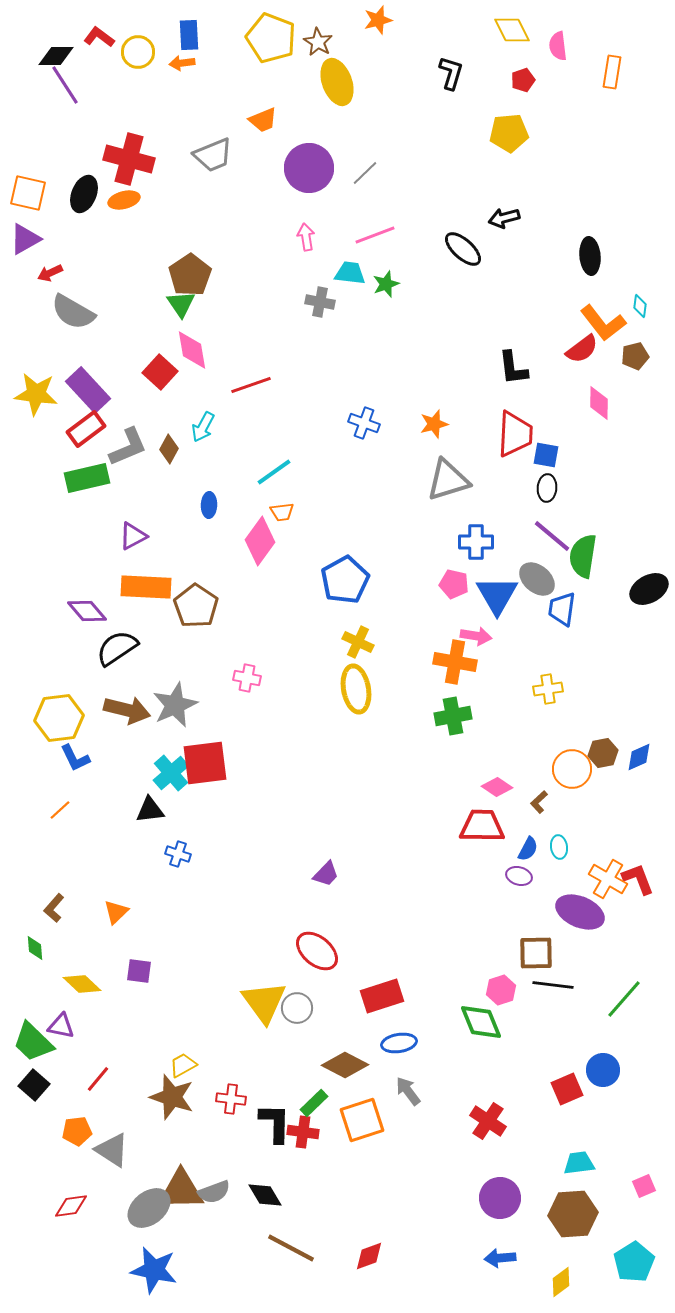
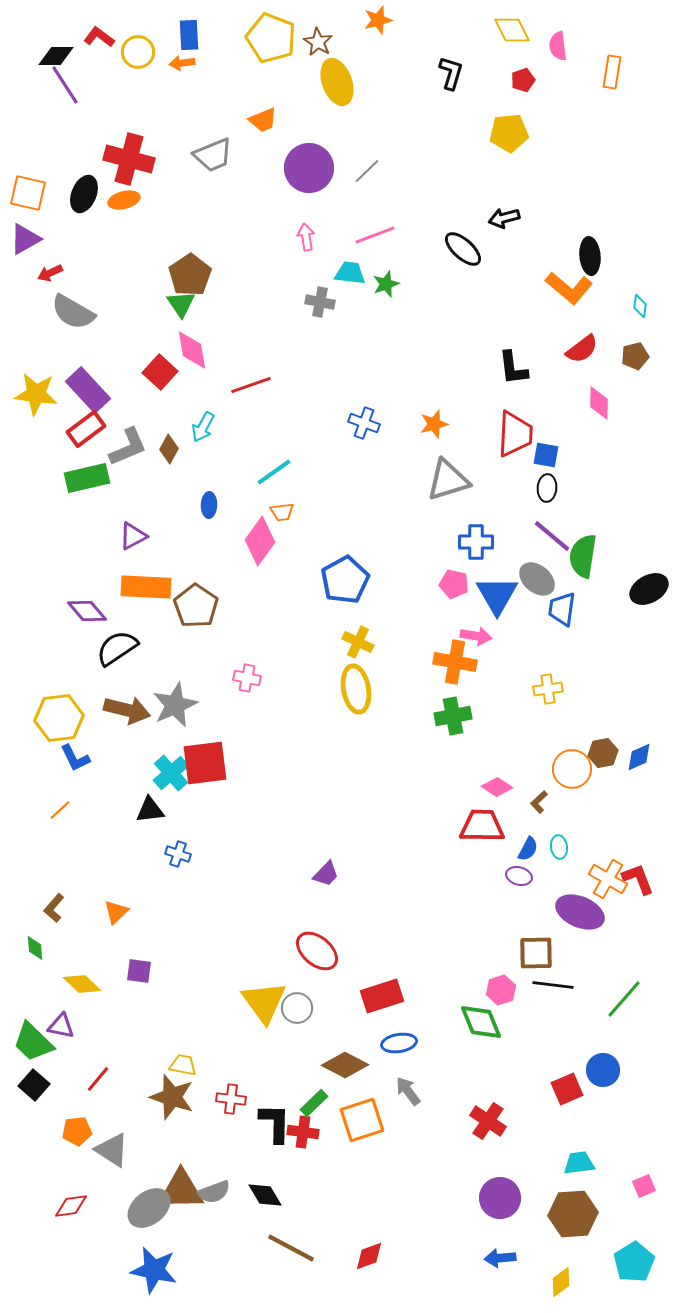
gray line at (365, 173): moved 2 px right, 2 px up
orange L-shape at (603, 323): moved 34 px left, 35 px up; rotated 12 degrees counterclockwise
yellow trapezoid at (183, 1065): rotated 40 degrees clockwise
